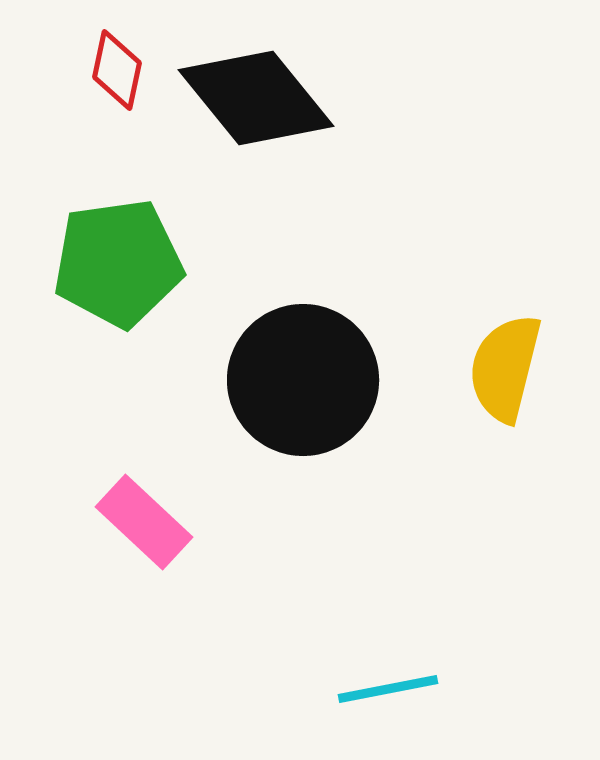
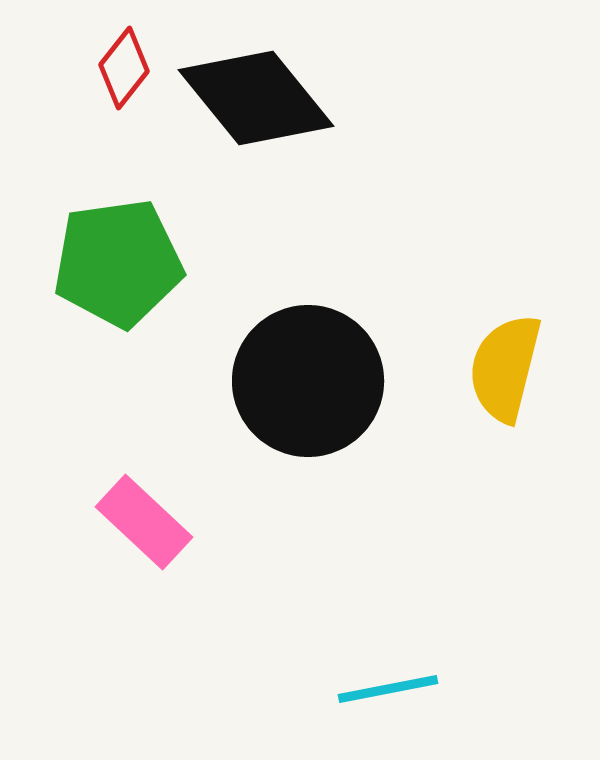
red diamond: moved 7 px right, 2 px up; rotated 26 degrees clockwise
black circle: moved 5 px right, 1 px down
